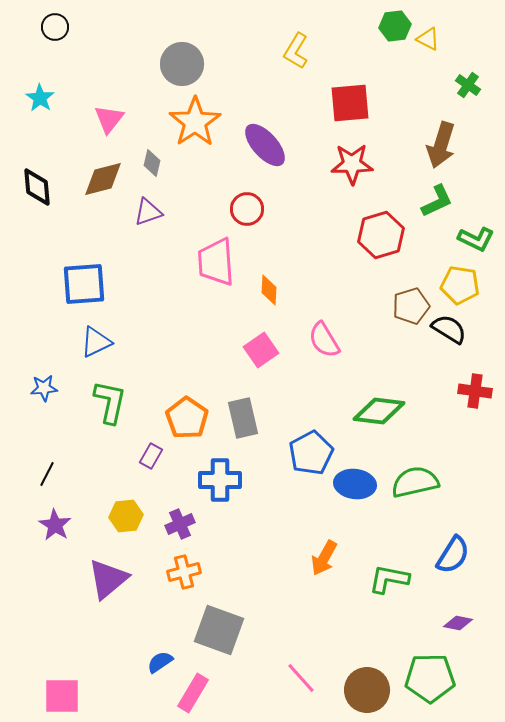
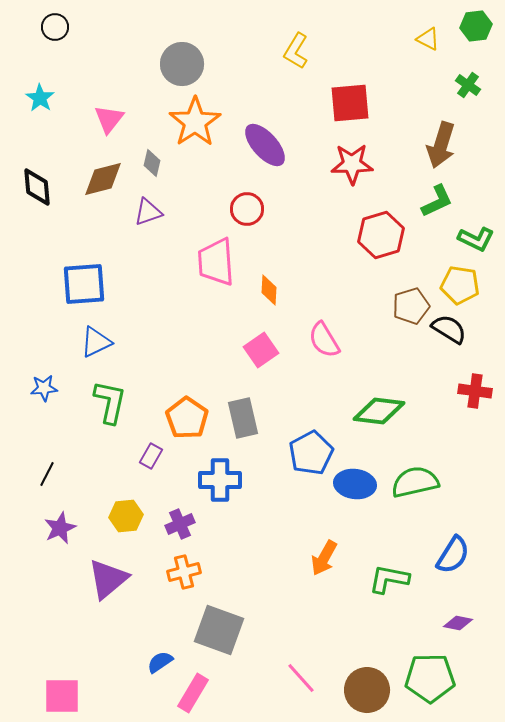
green hexagon at (395, 26): moved 81 px right
purple star at (55, 525): moved 5 px right, 3 px down; rotated 16 degrees clockwise
